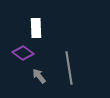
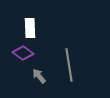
white rectangle: moved 6 px left
gray line: moved 3 px up
